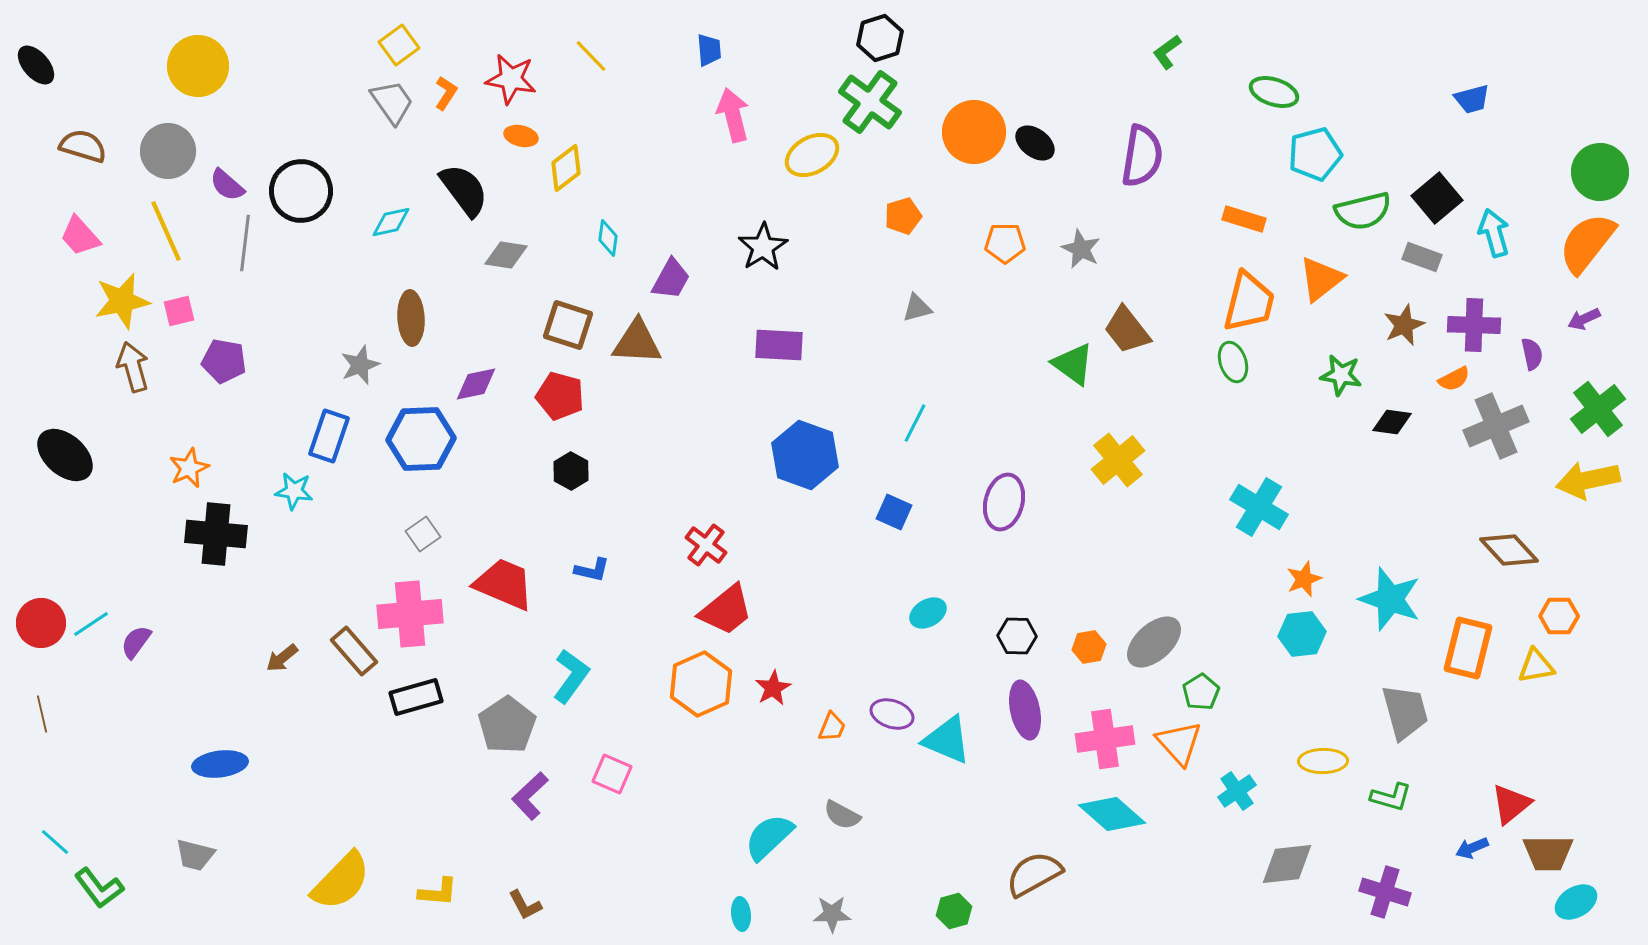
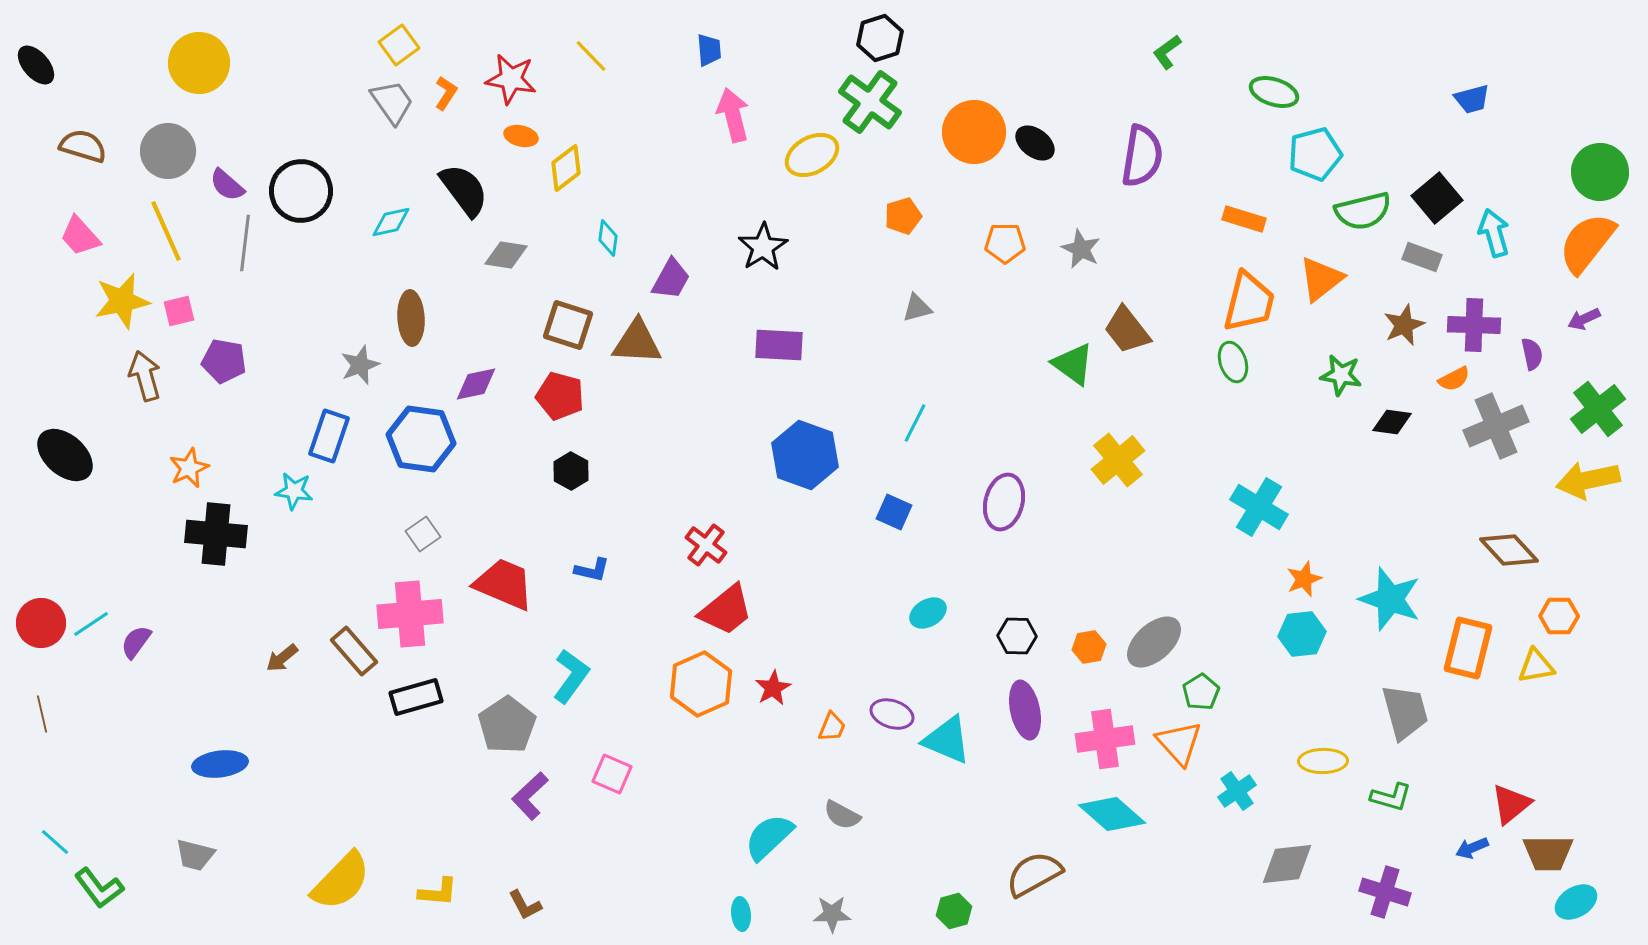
yellow circle at (198, 66): moved 1 px right, 3 px up
brown arrow at (133, 367): moved 12 px right, 9 px down
blue hexagon at (421, 439): rotated 10 degrees clockwise
